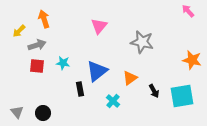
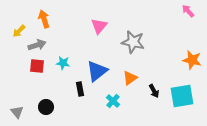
gray star: moved 9 px left
black circle: moved 3 px right, 6 px up
